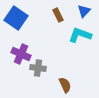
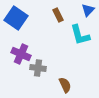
blue triangle: moved 4 px right, 1 px up
cyan L-shape: rotated 125 degrees counterclockwise
